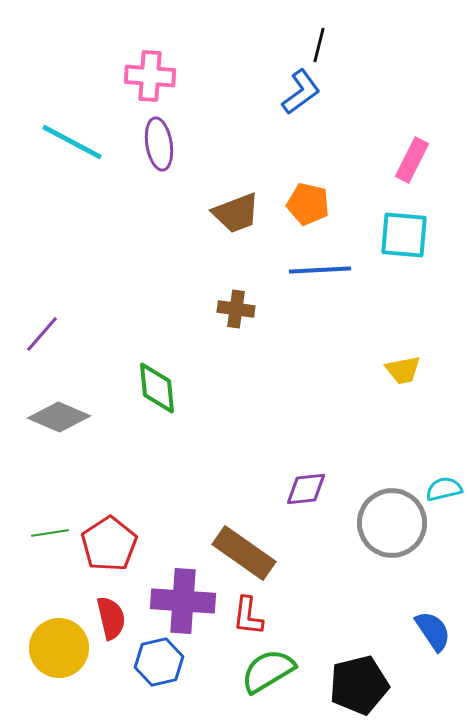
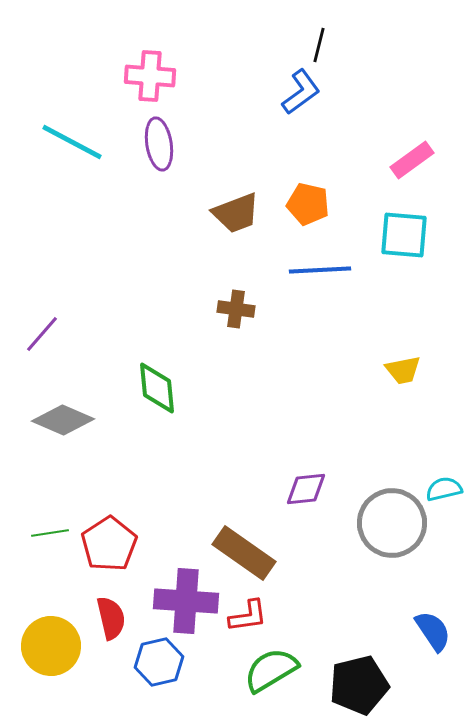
pink rectangle: rotated 27 degrees clockwise
gray diamond: moved 4 px right, 3 px down
purple cross: moved 3 px right
red L-shape: rotated 105 degrees counterclockwise
yellow circle: moved 8 px left, 2 px up
green semicircle: moved 3 px right, 1 px up
